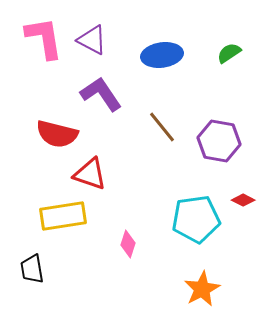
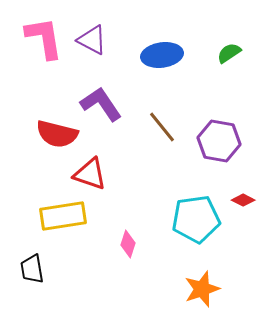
purple L-shape: moved 10 px down
orange star: rotated 9 degrees clockwise
